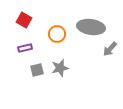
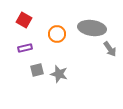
gray ellipse: moved 1 px right, 1 px down
gray arrow: rotated 77 degrees counterclockwise
gray star: moved 1 px left, 6 px down; rotated 30 degrees clockwise
